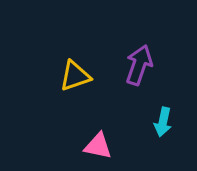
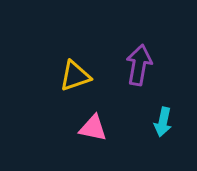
purple arrow: rotated 9 degrees counterclockwise
pink triangle: moved 5 px left, 18 px up
